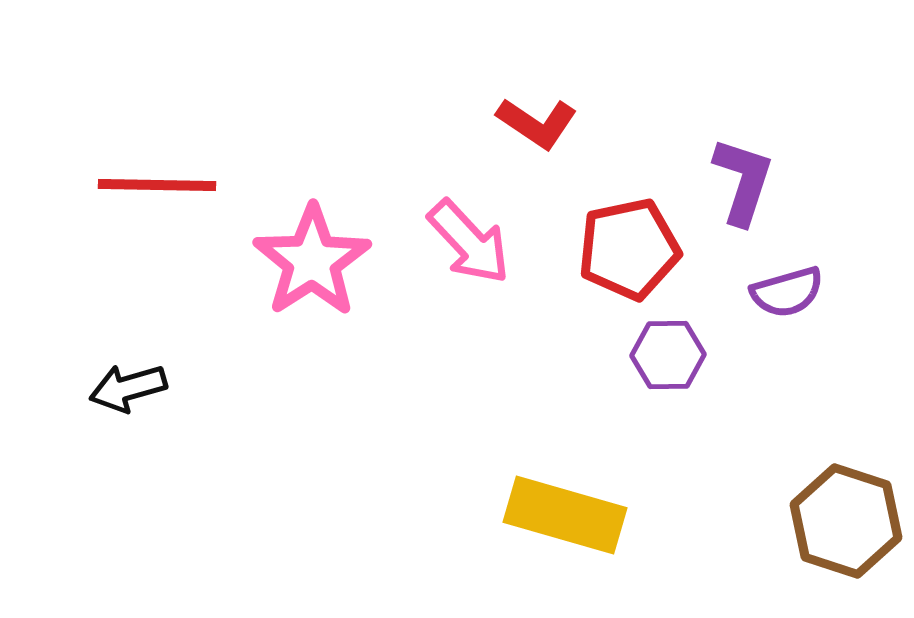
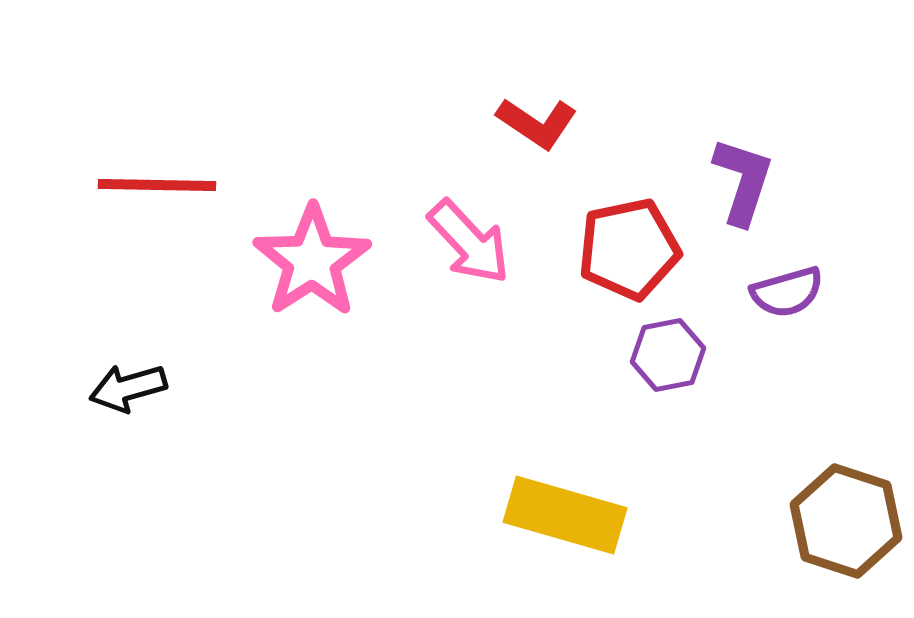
purple hexagon: rotated 10 degrees counterclockwise
